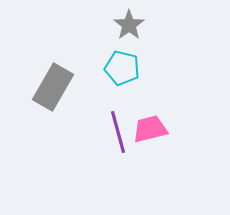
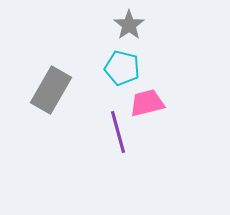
gray rectangle: moved 2 px left, 3 px down
pink trapezoid: moved 3 px left, 26 px up
